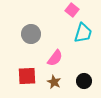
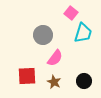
pink square: moved 1 px left, 3 px down
gray circle: moved 12 px right, 1 px down
